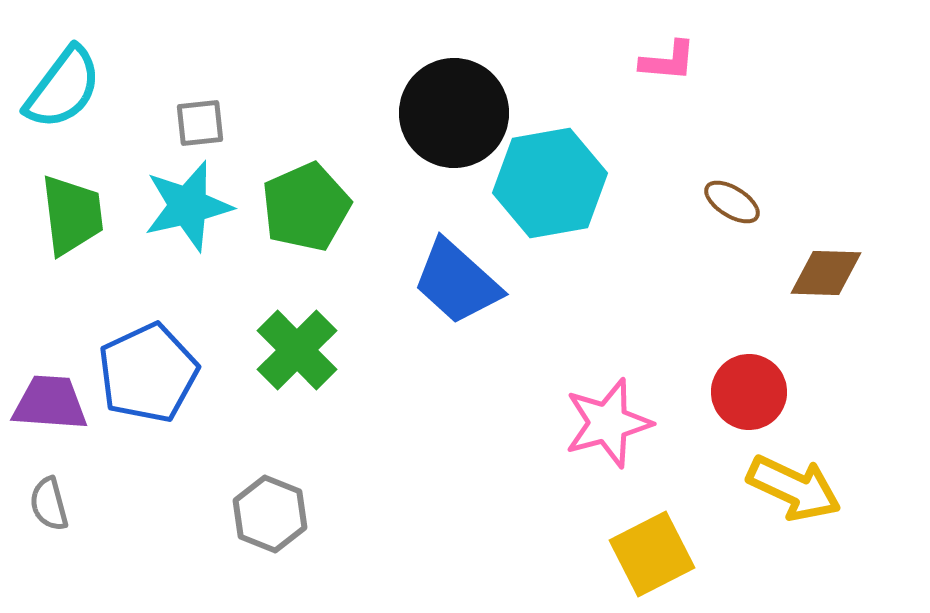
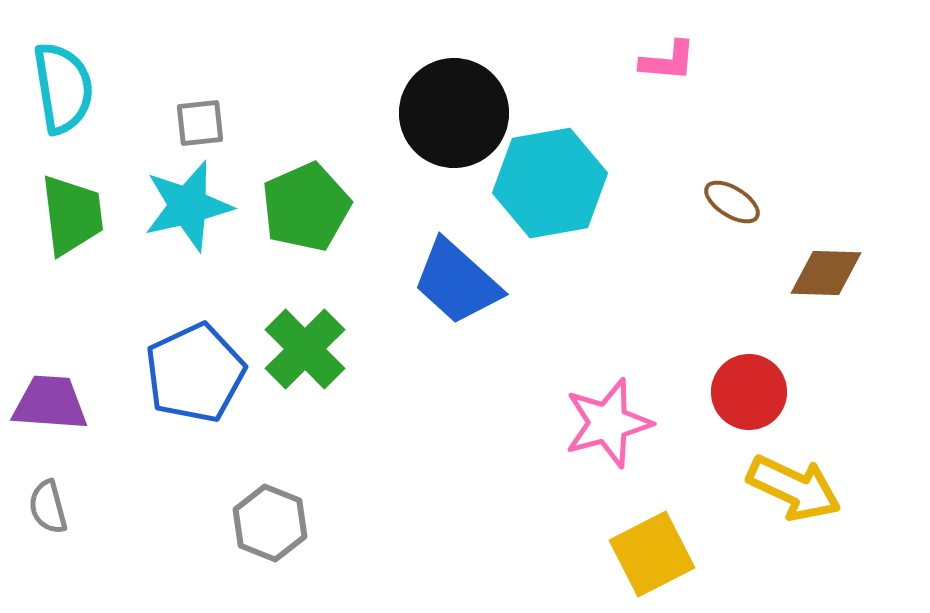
cyan semicircle: rotated 46 degrees counterclockwise
green cross: moved 8 px right, 1 px up
blue pentagon: moved 47 px right
gray semicircle: moved 1 px left, 3 px down
gray hexagon: moved 9 px down
